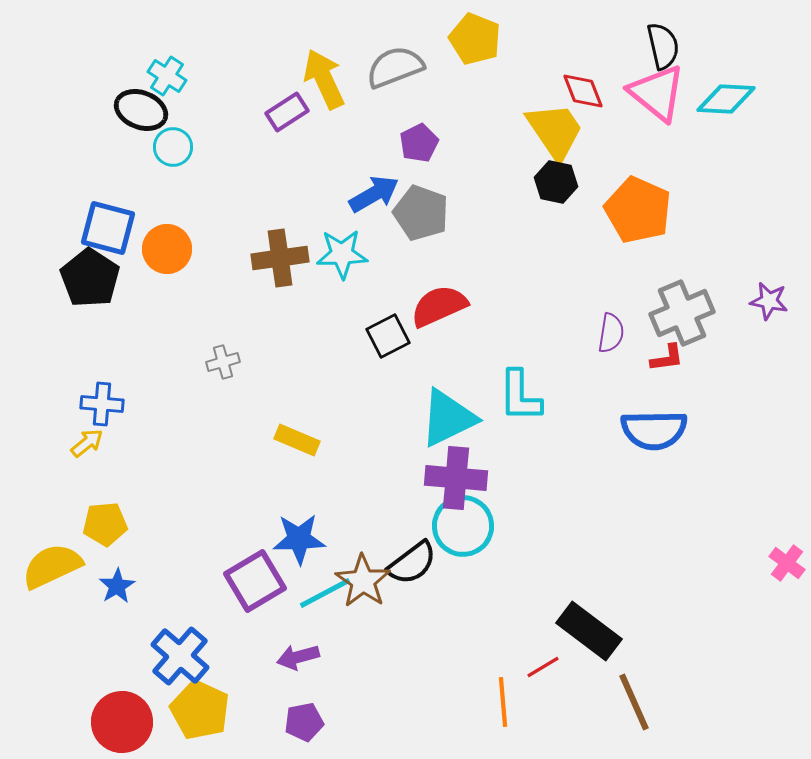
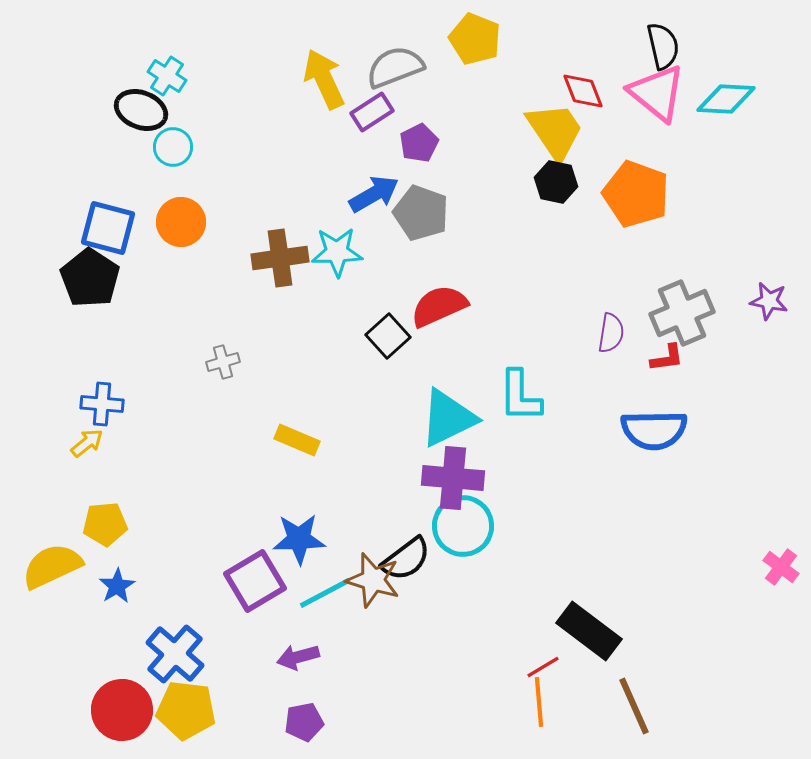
purple rectangle at (287, 112): moved 85 px right
orange pentagon at (638, 210): moved 2 px left, 16 px up; rotated 4 degrees counterclockwise
orange circle at (167, 249): moved 14 px right, 27 px up
cyan star at (342, 254): moved 5 px left, 2 px up
black square at (388, 336): rotated 15 degrees counterclockwise
purple cross at (456, 478): moved 3 px left
black semicircle at (412, 563): moved 6 px left, 4 px up
pink cross at (787, 563): moved 6 px left, 4 px down
brown star at (363, 581): moved 10 px right, 1 px up; rotated 18 degrees counterclockwise
blue cross at (180, 656): moved 5 px left, 2 px up
orange line at (503, 702): moved 36 px right
brown line at (634, 702): moved 4 px down
yellow pentagon at (200, 710): moved 14 px left; rotated 18 degrees counterclockwise
red circle at (122, 722): moved 12 px up
